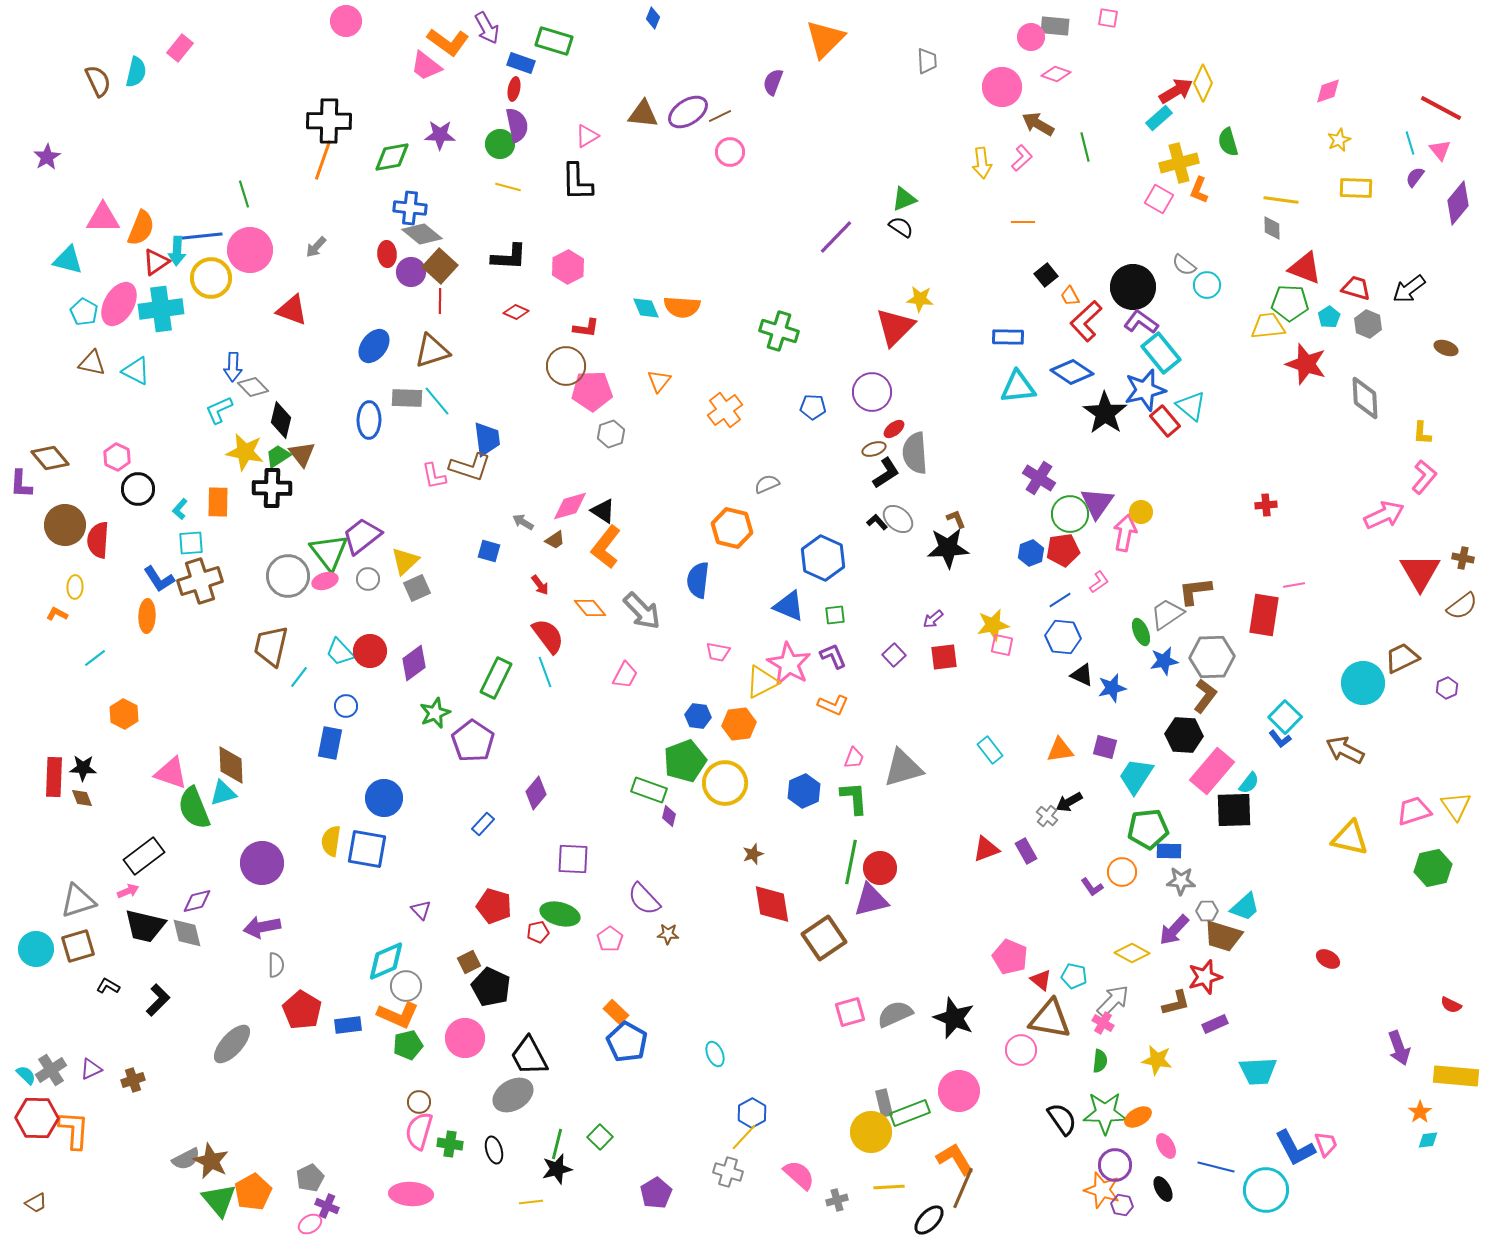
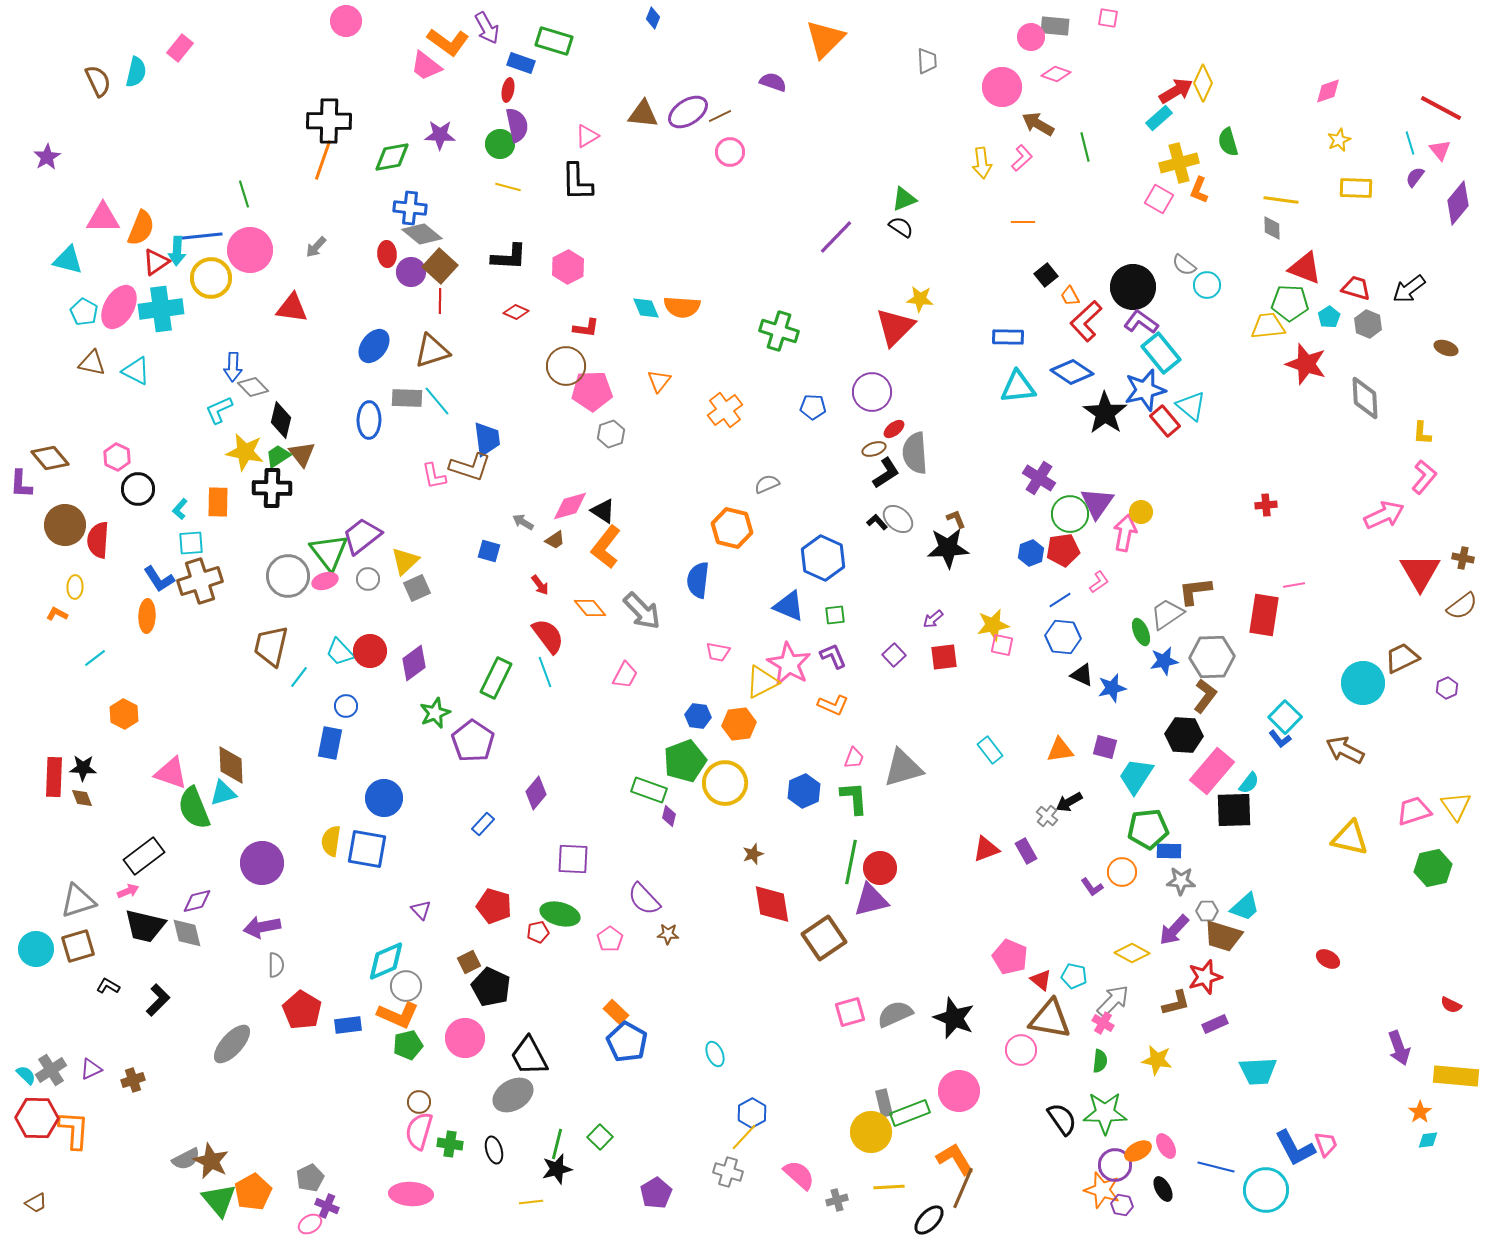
purple semicircle at (773, 82): rotated 88 degrees clockwise
red ellipse at (514, 89): moved 6 px left, 1 px down
pink ellipse at (119, 304): moved 3 px down
red triangle at (292, 310): moved 2 px up; rotated 12 degrees counterclockwise
orange ellipse at (1138, 1117): moved 34 px down
